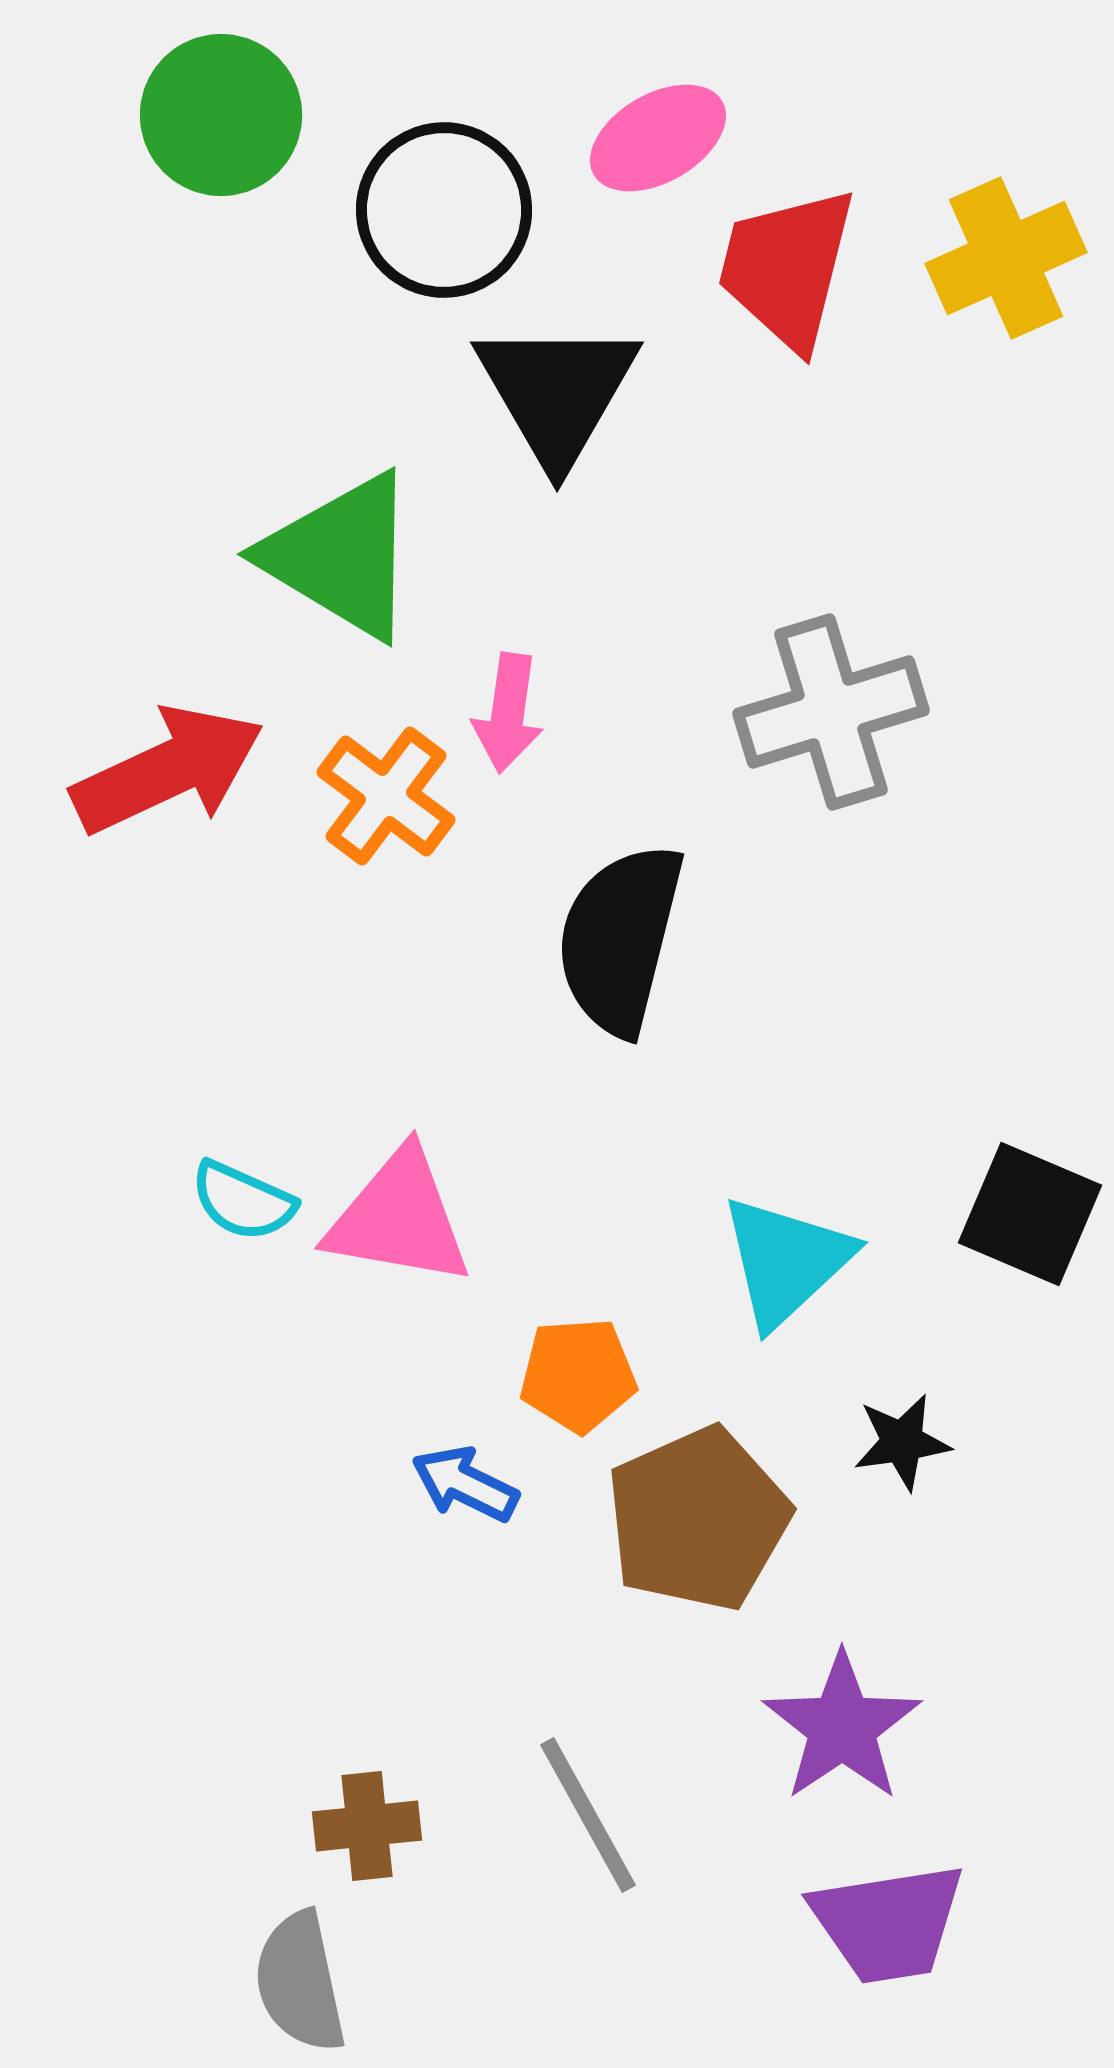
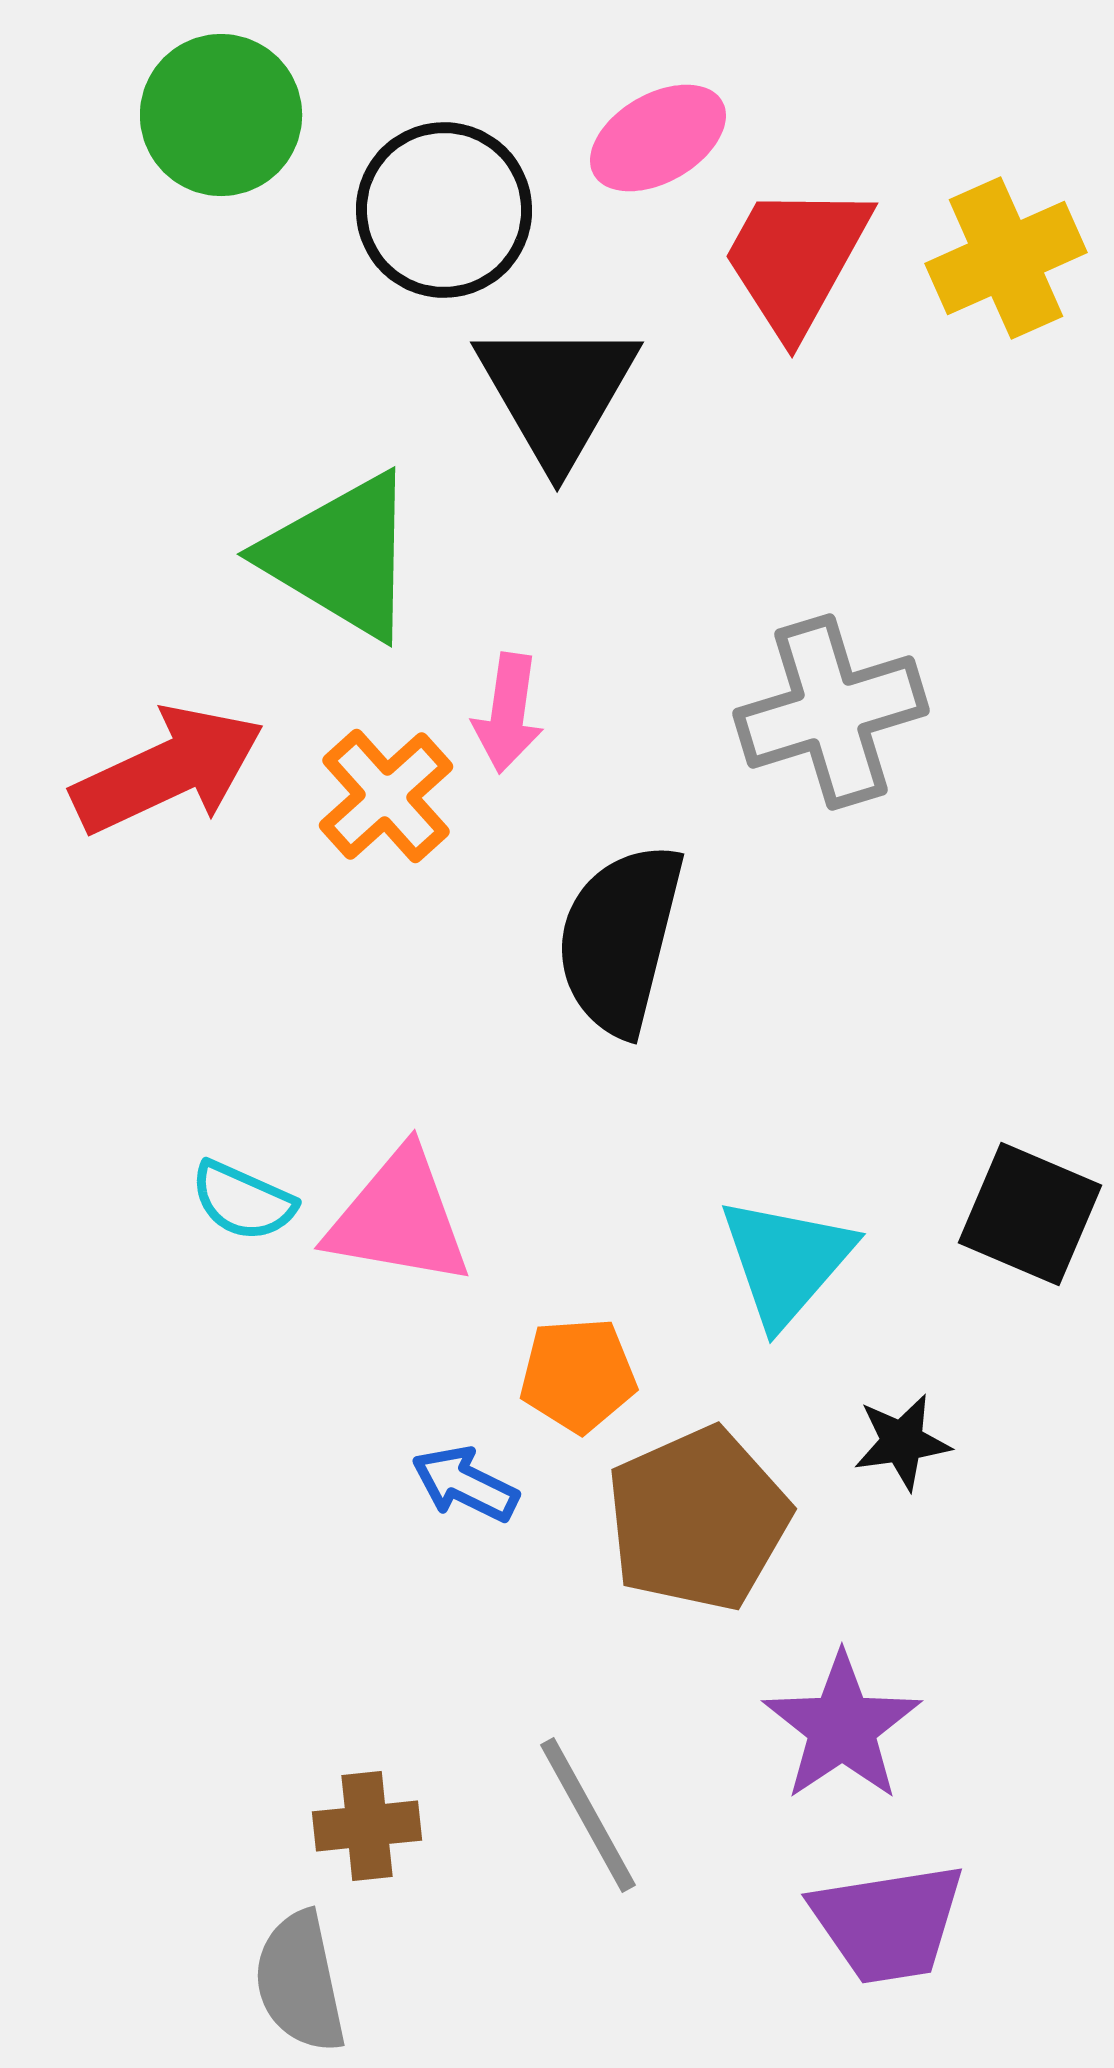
red trapezoid: moved 9 px right, 9 px up; rotated 15 degrees clockwise
orange cross: rotated 11 degrees clockwise
cyan triangle: rotated 6 degrees counterclockwise
